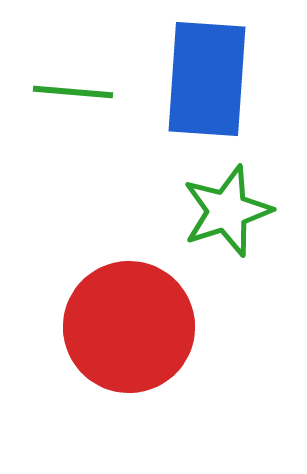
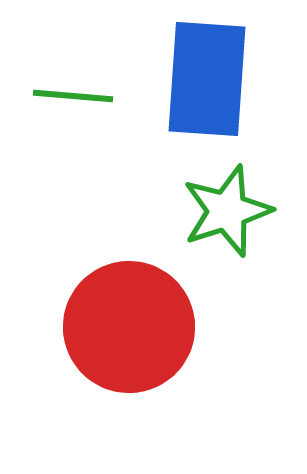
green line: moved 4 px down
